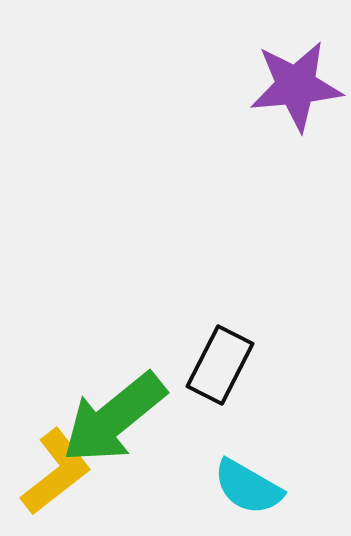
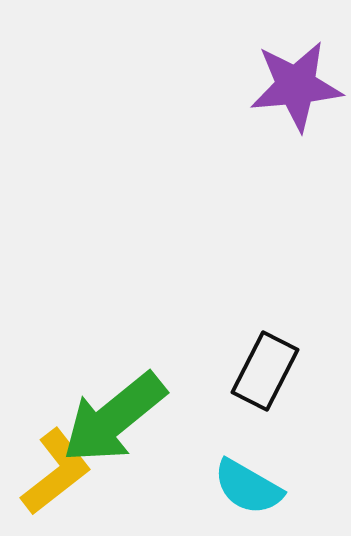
black rectangle: moved 45 px right, 6 px down
